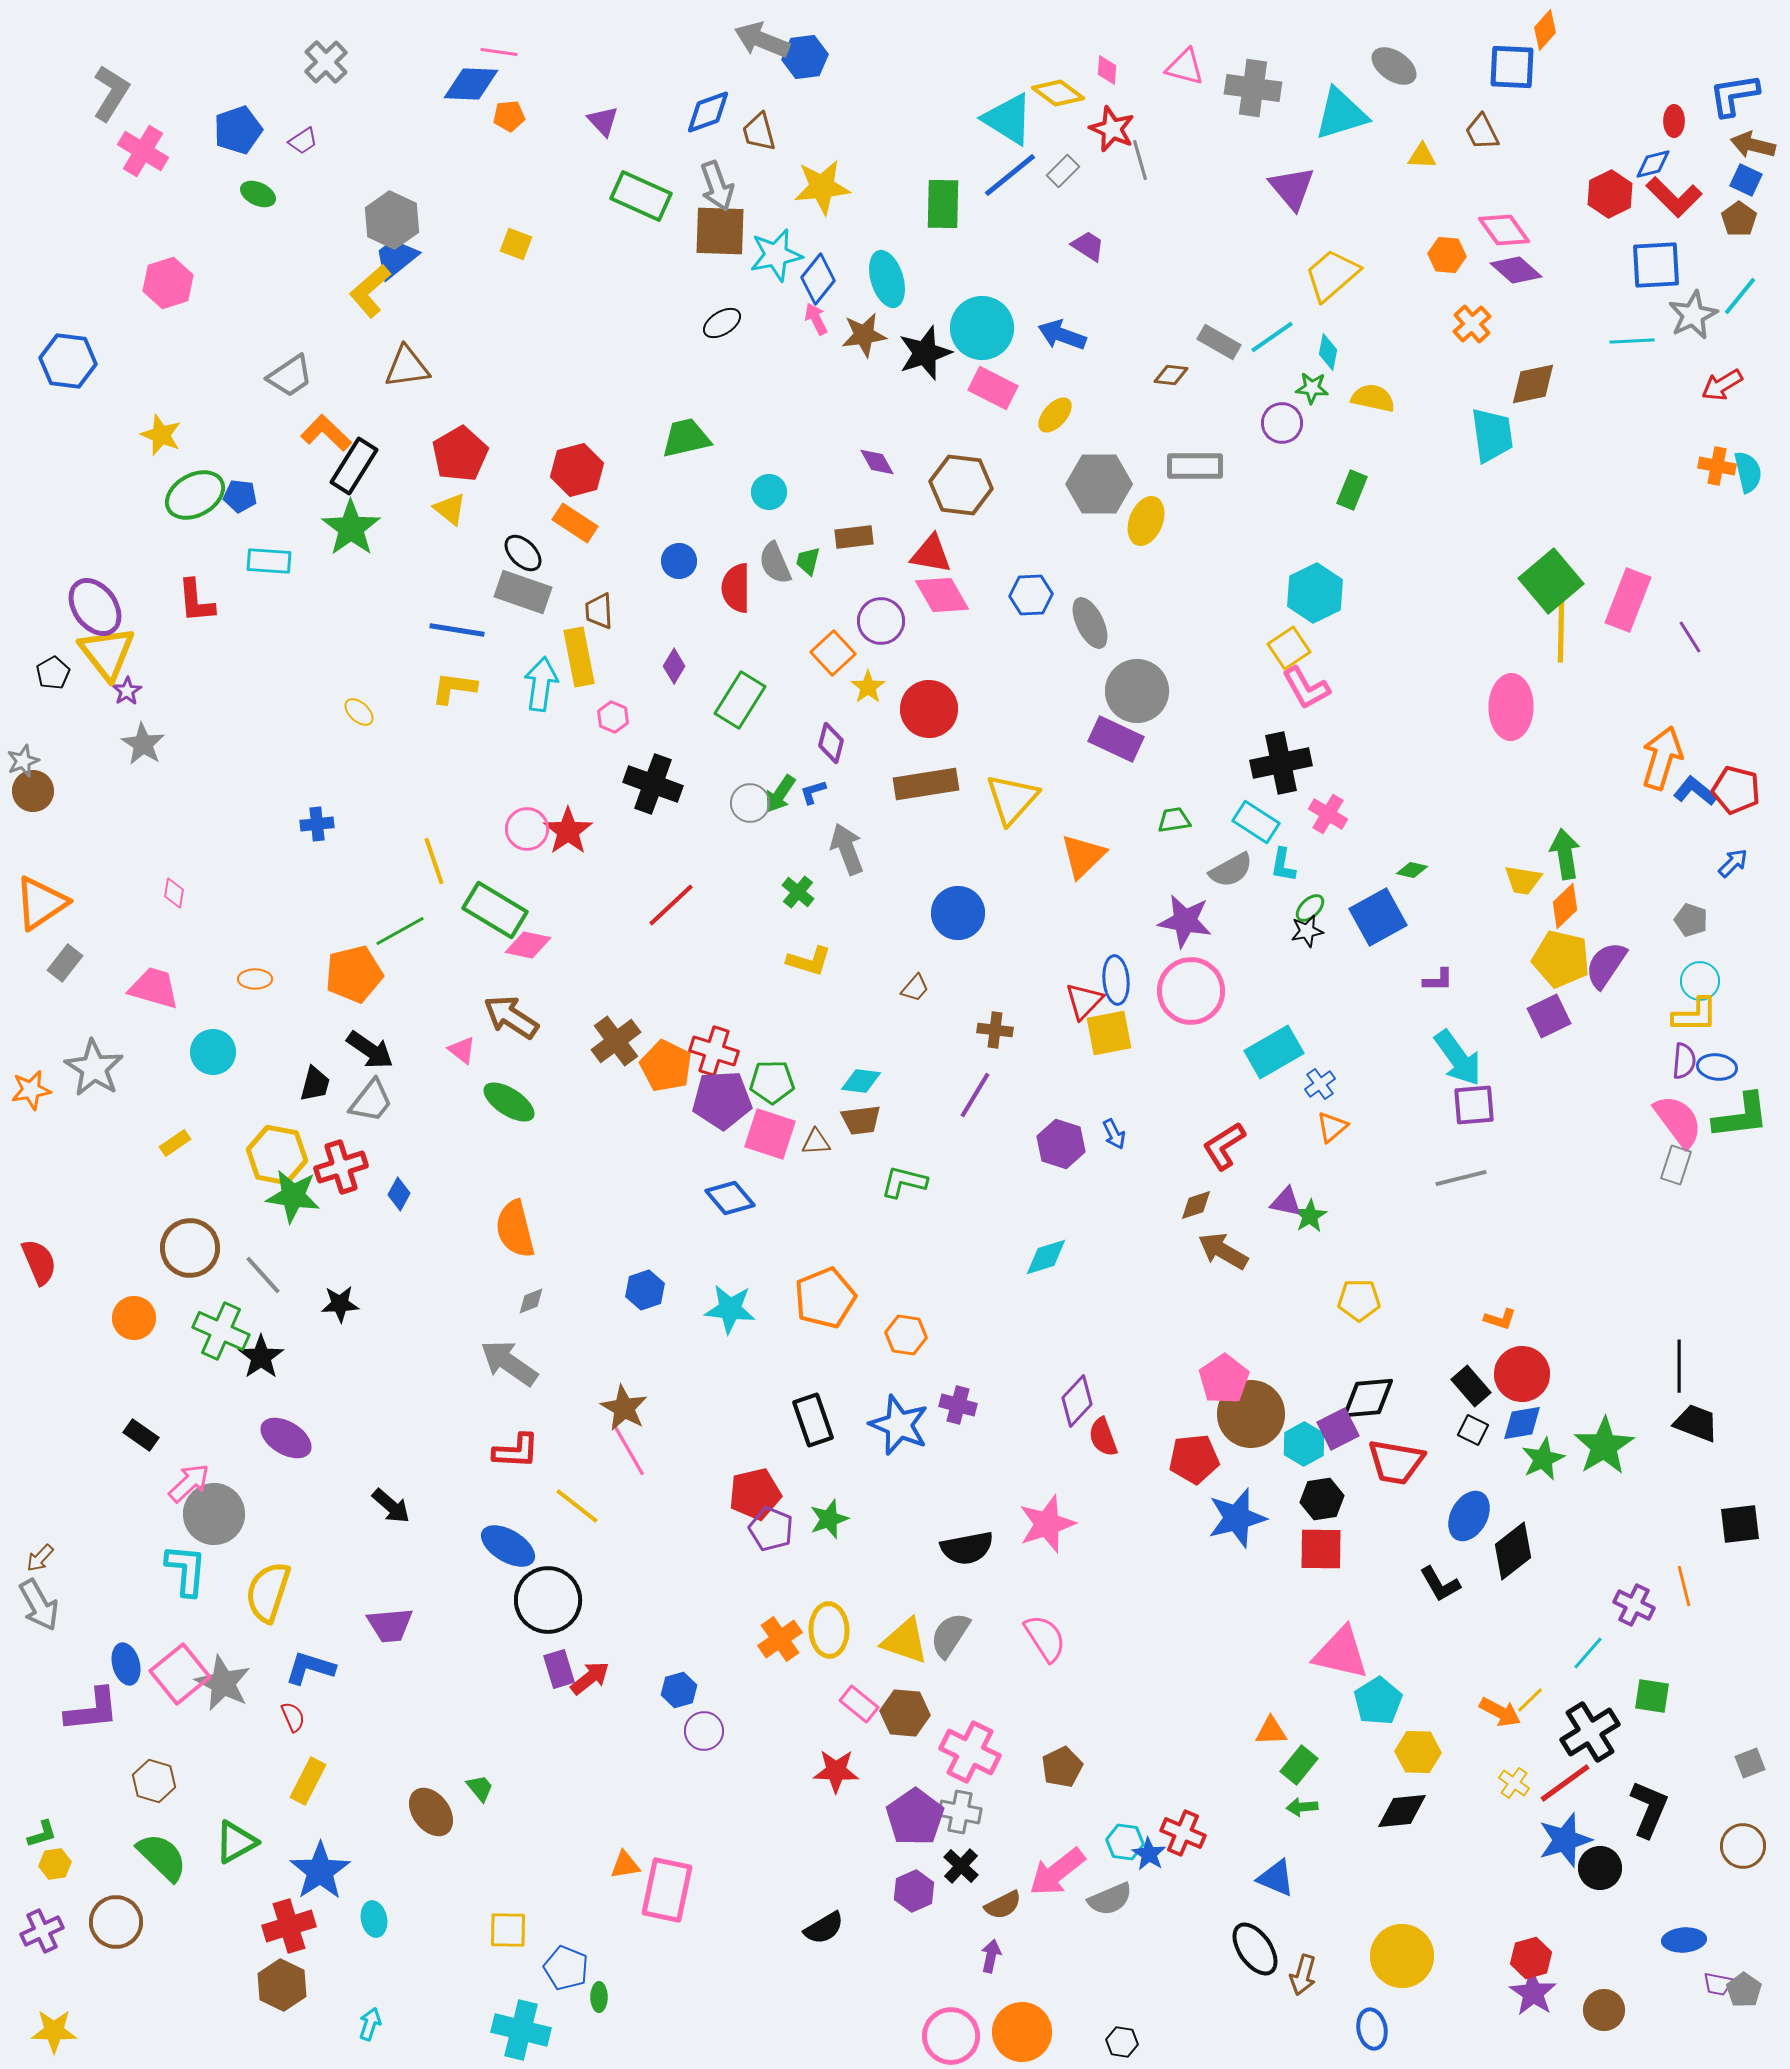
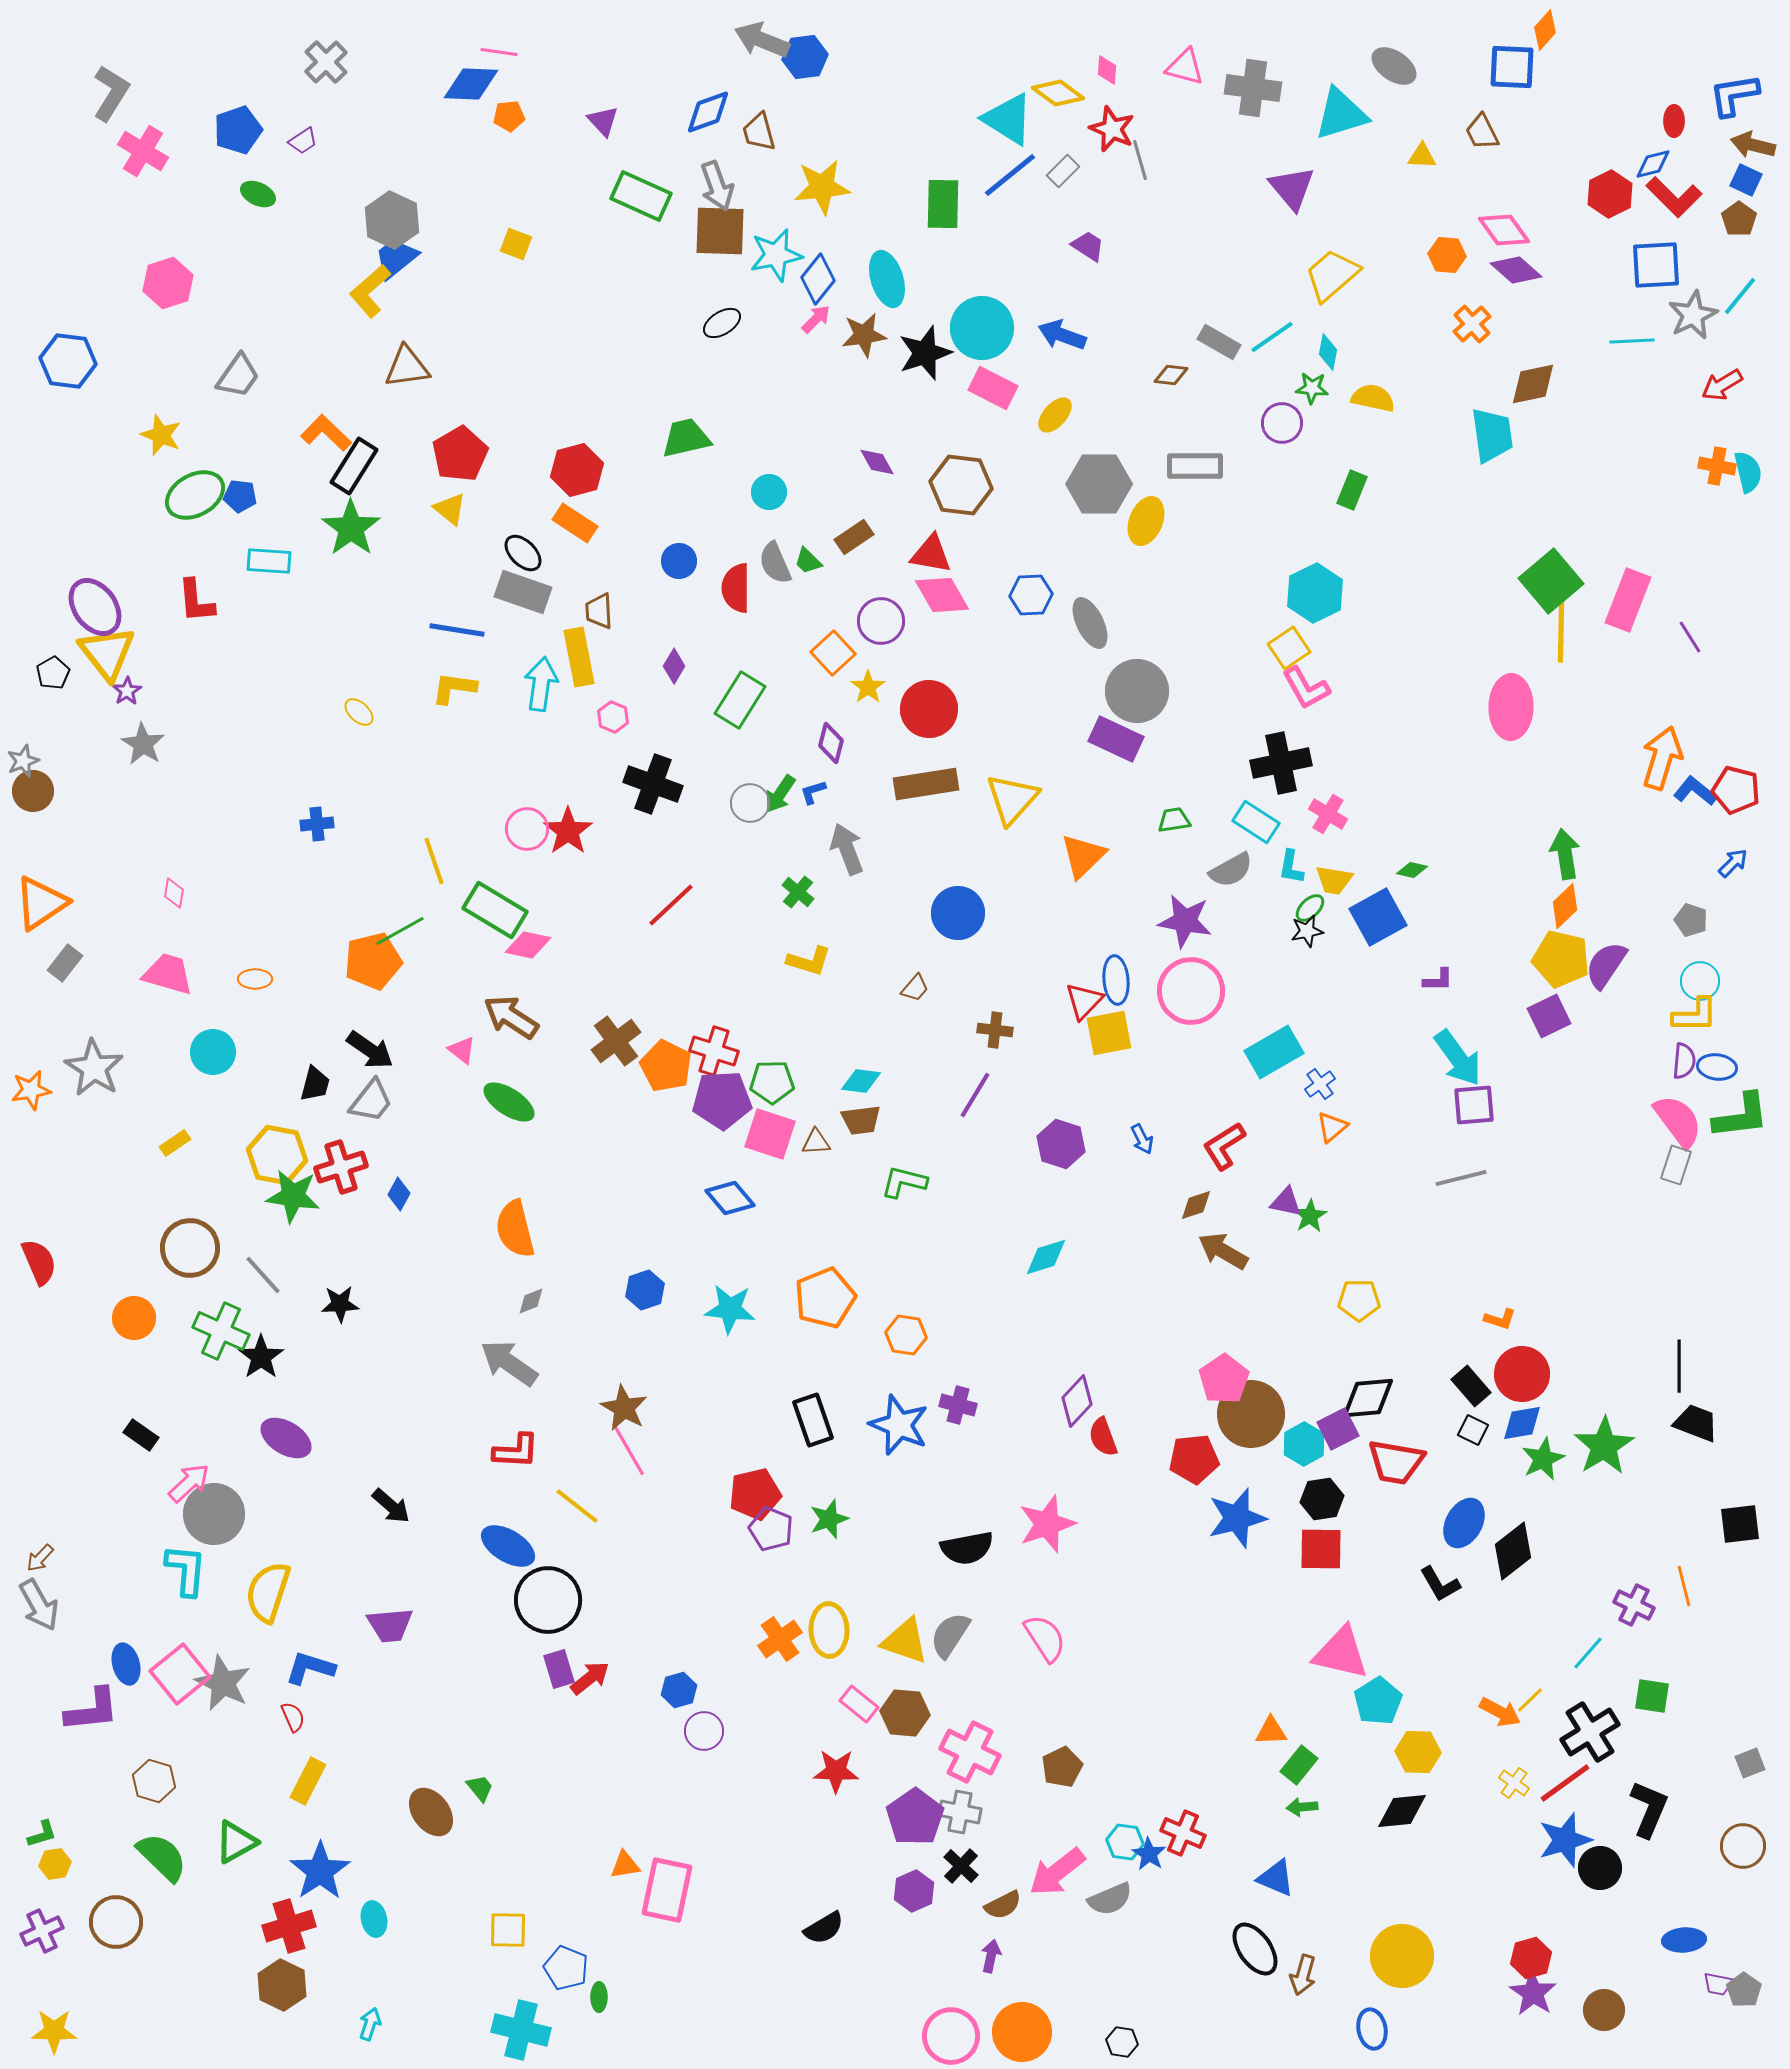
pink arrow at (816, 319): rotated 72 degrees clockwise
gray trapezoid at (290, 376): moved 52 px left; rotated 21 degrees counterclockwise
brown rectangle at (854, 537): rotated 27 degrees counterclockwise
green trapezoid at (808, 561): rotated 60 degrees counterclockwise
cyan L-shape at (1283, 865): moved 8 px right, 2 px down
yellow trapezoid at (1523, 880): moved 189 px left
orange pentagon at (354, 974): moved 19 px right, 13 px up
pink trapezoid at (154, 988): moved 14 px right, 14 px up
blue arrow at (1114, 1134): moved 28 px right, 5 px down
blue ellipse at (1469, 1516): moved 5 px left, 7 px down
